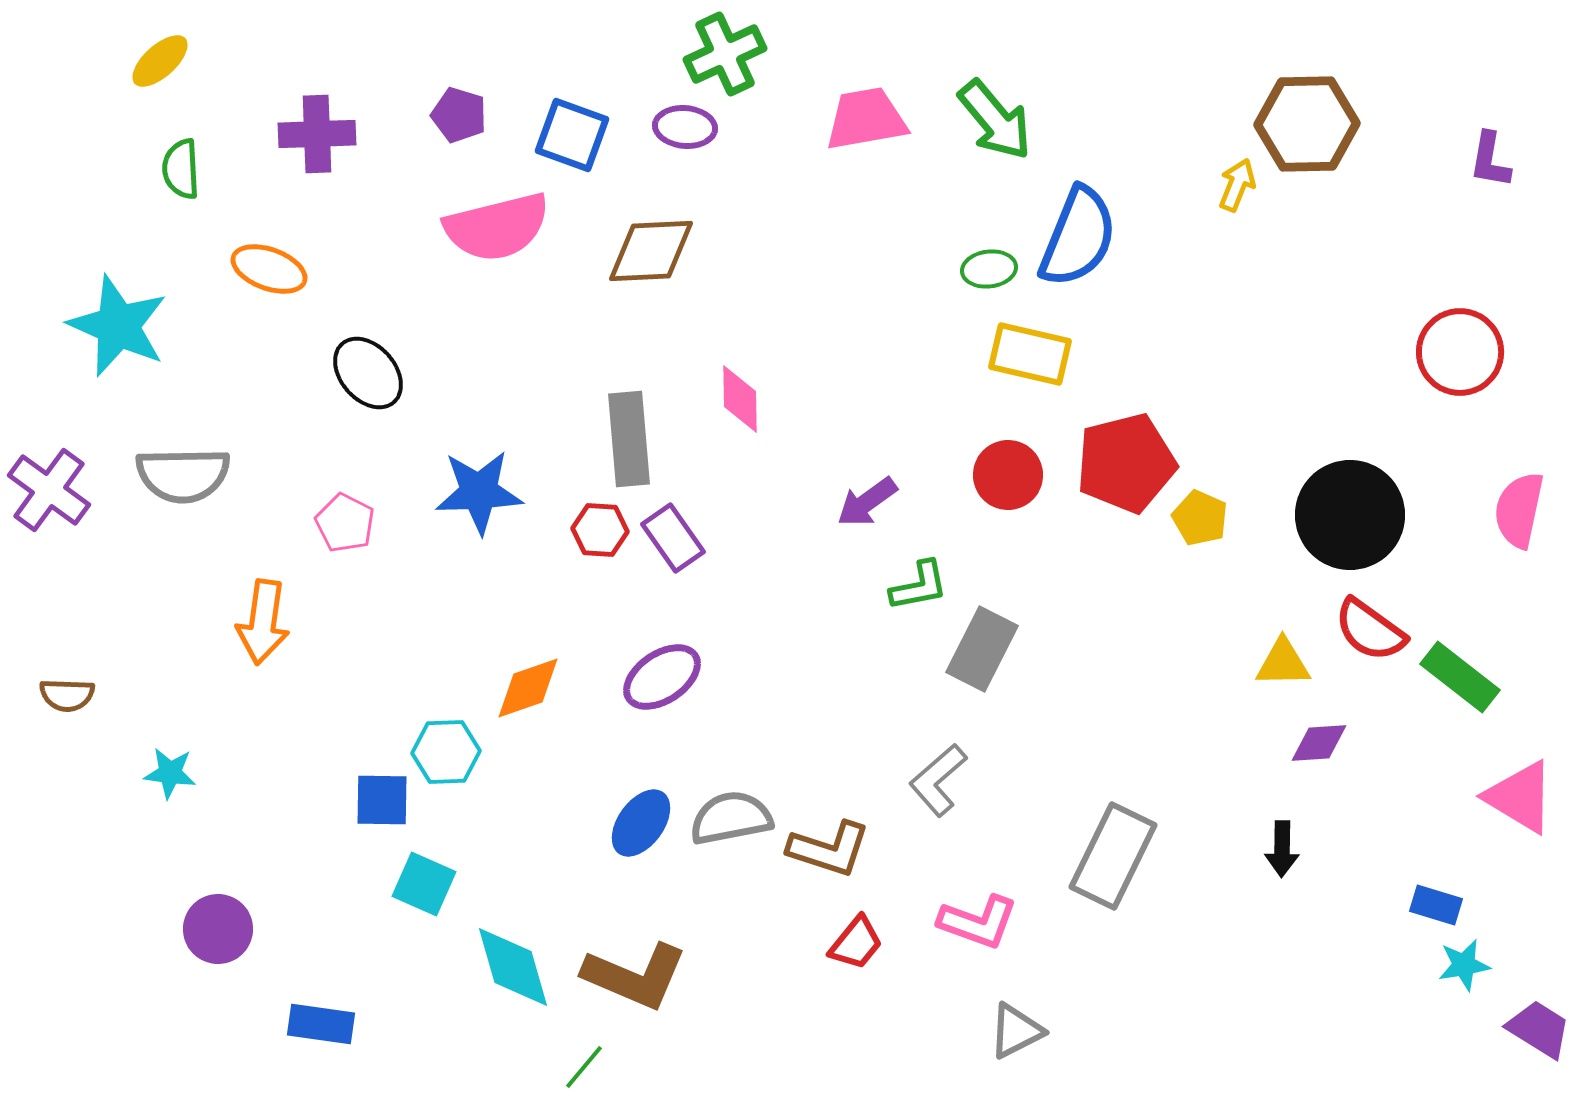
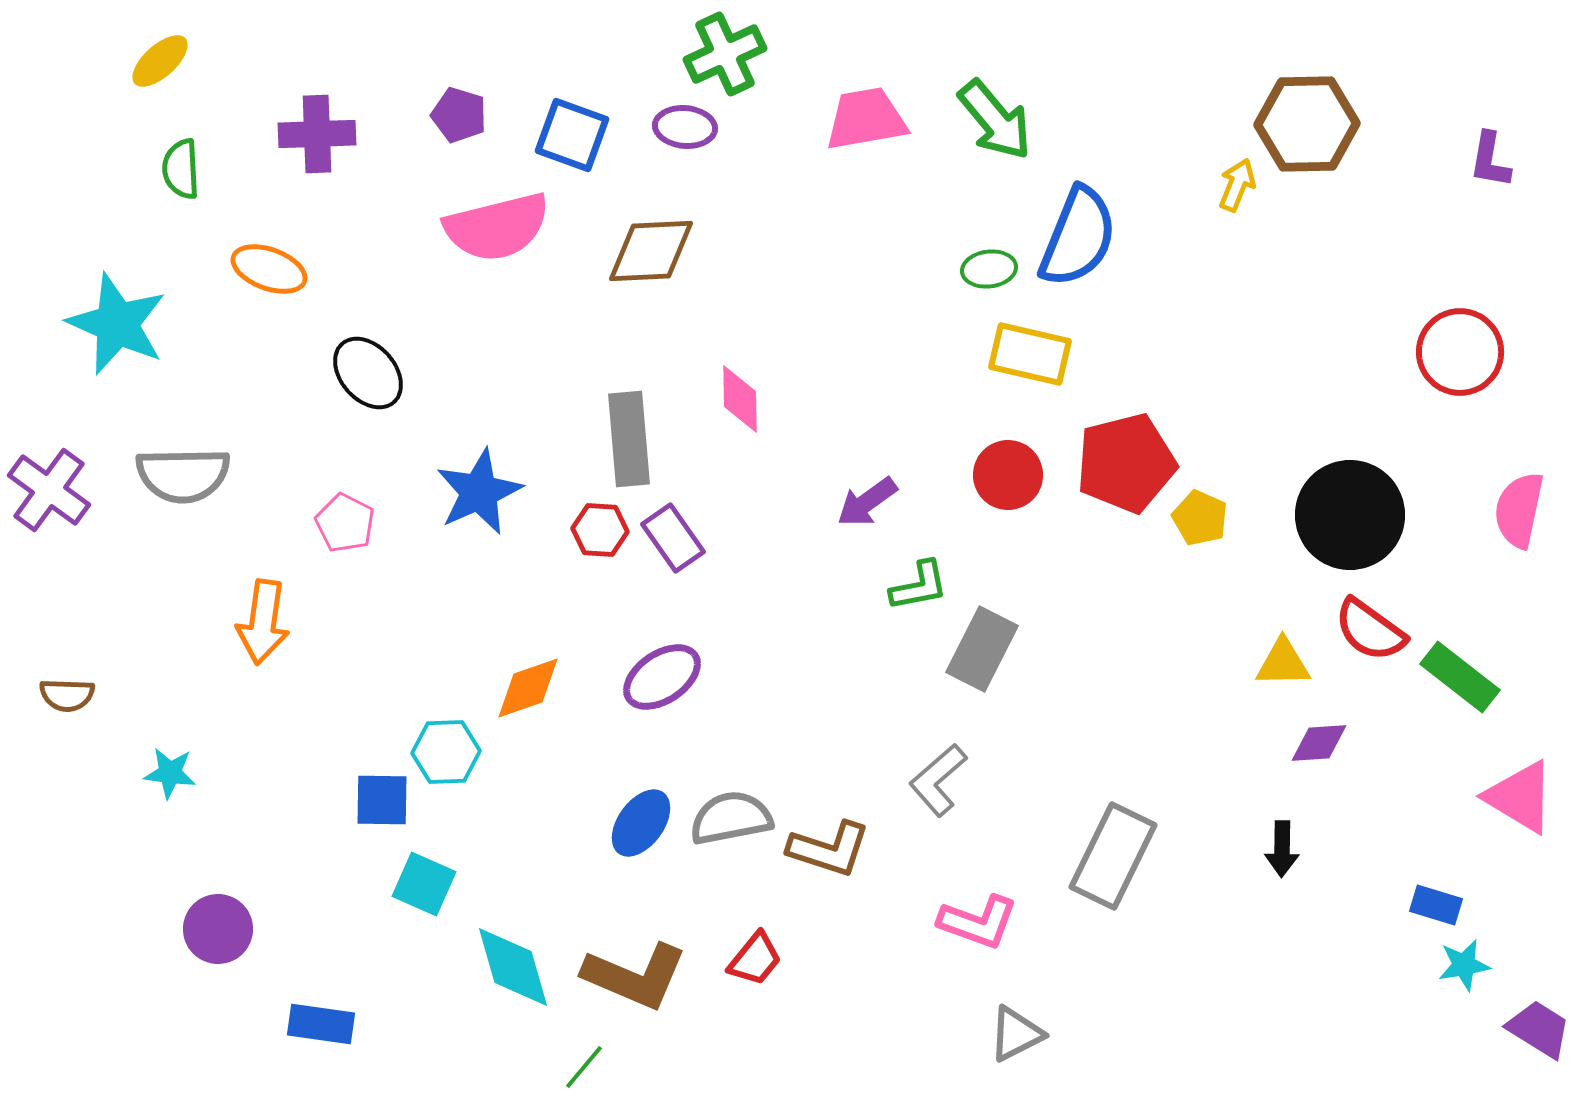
cyan star at (118, 326): moved 1 px left, 2 px up
blue star at (479, 492): rotated 22 degrees counterclockwise
red trapezoid at (856, 943): moved 101 px left, 16 px down
gray triangle at (1016, 1031): moved 3 px down
